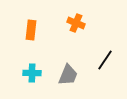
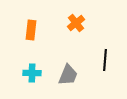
orange cross: rotated 30 degrees clockwise
black line: rotated 30 degrees counterclockwise
